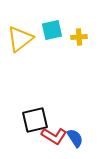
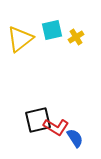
yellow cross: moved 3 px left; rotated 28 degrees counterclockwise
black square: moved 3 px right
red L-shape: moved 2 px right, 9 px up
